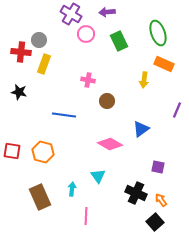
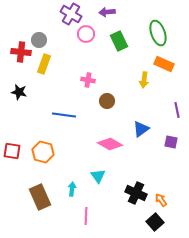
purple line: rotated 35 degrees counterclockwise
purple square: moved 13 px right, 25 px up
